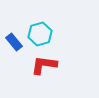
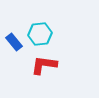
cyan hexagon: rotated 10 degrees clockwise
